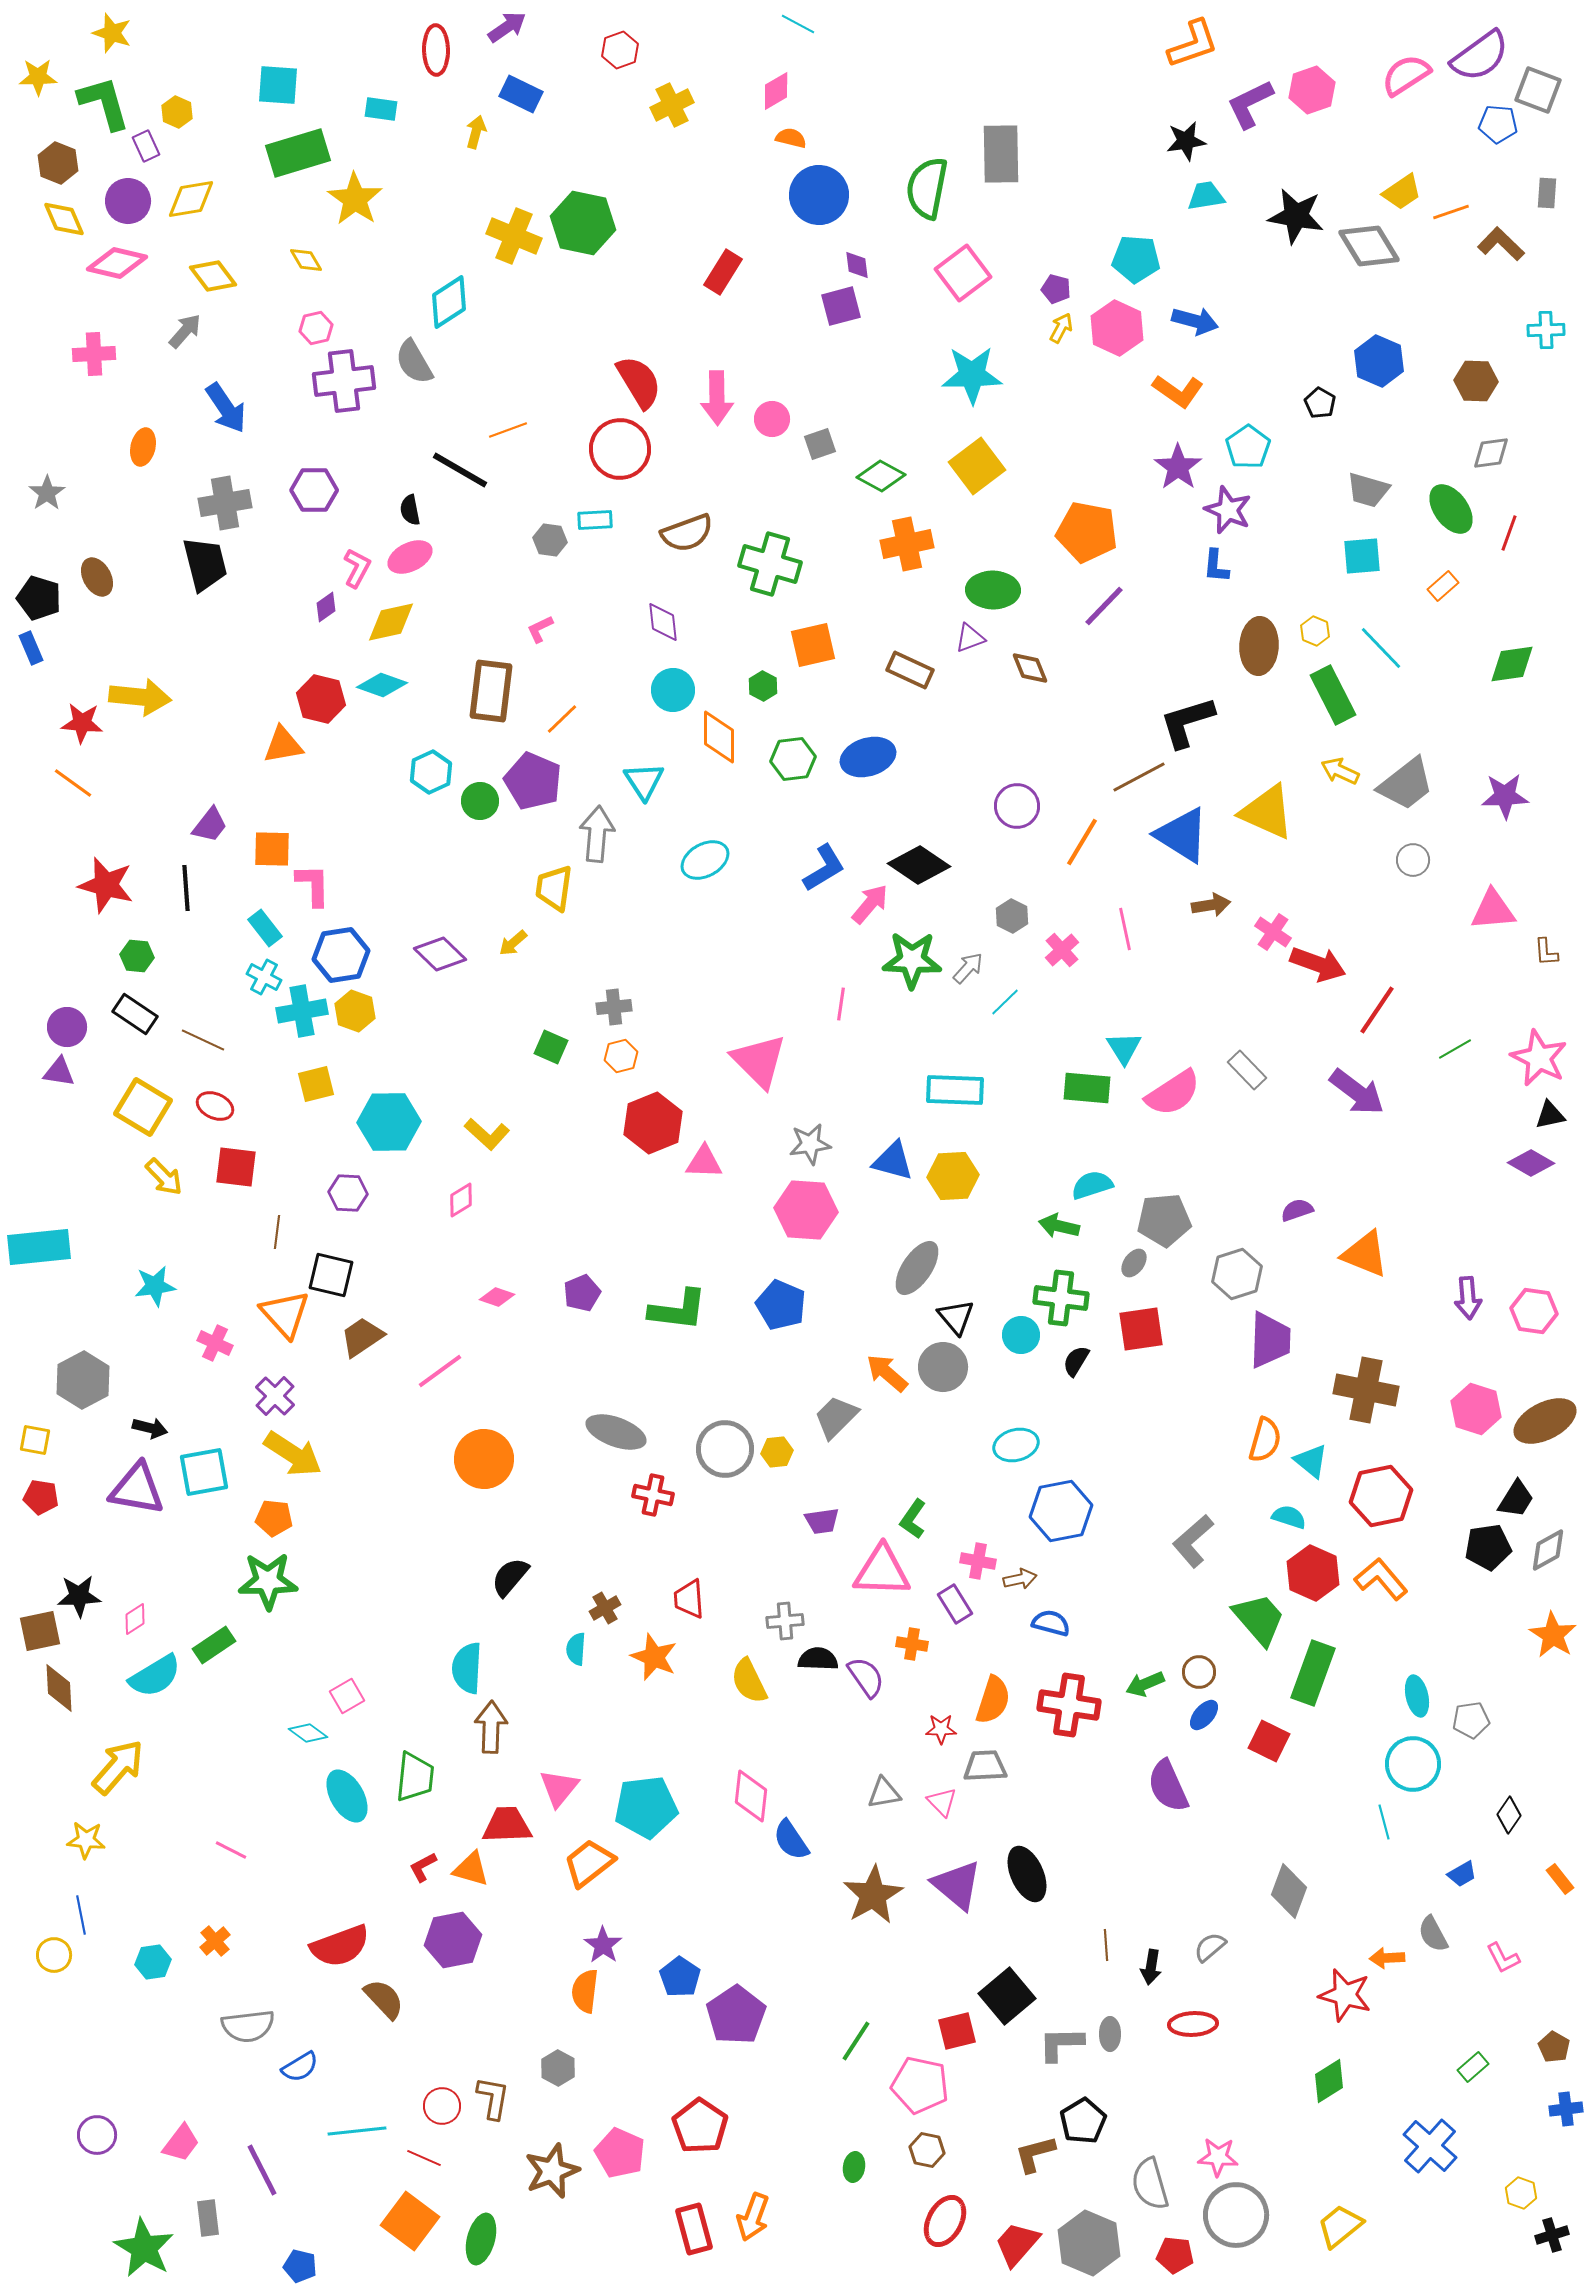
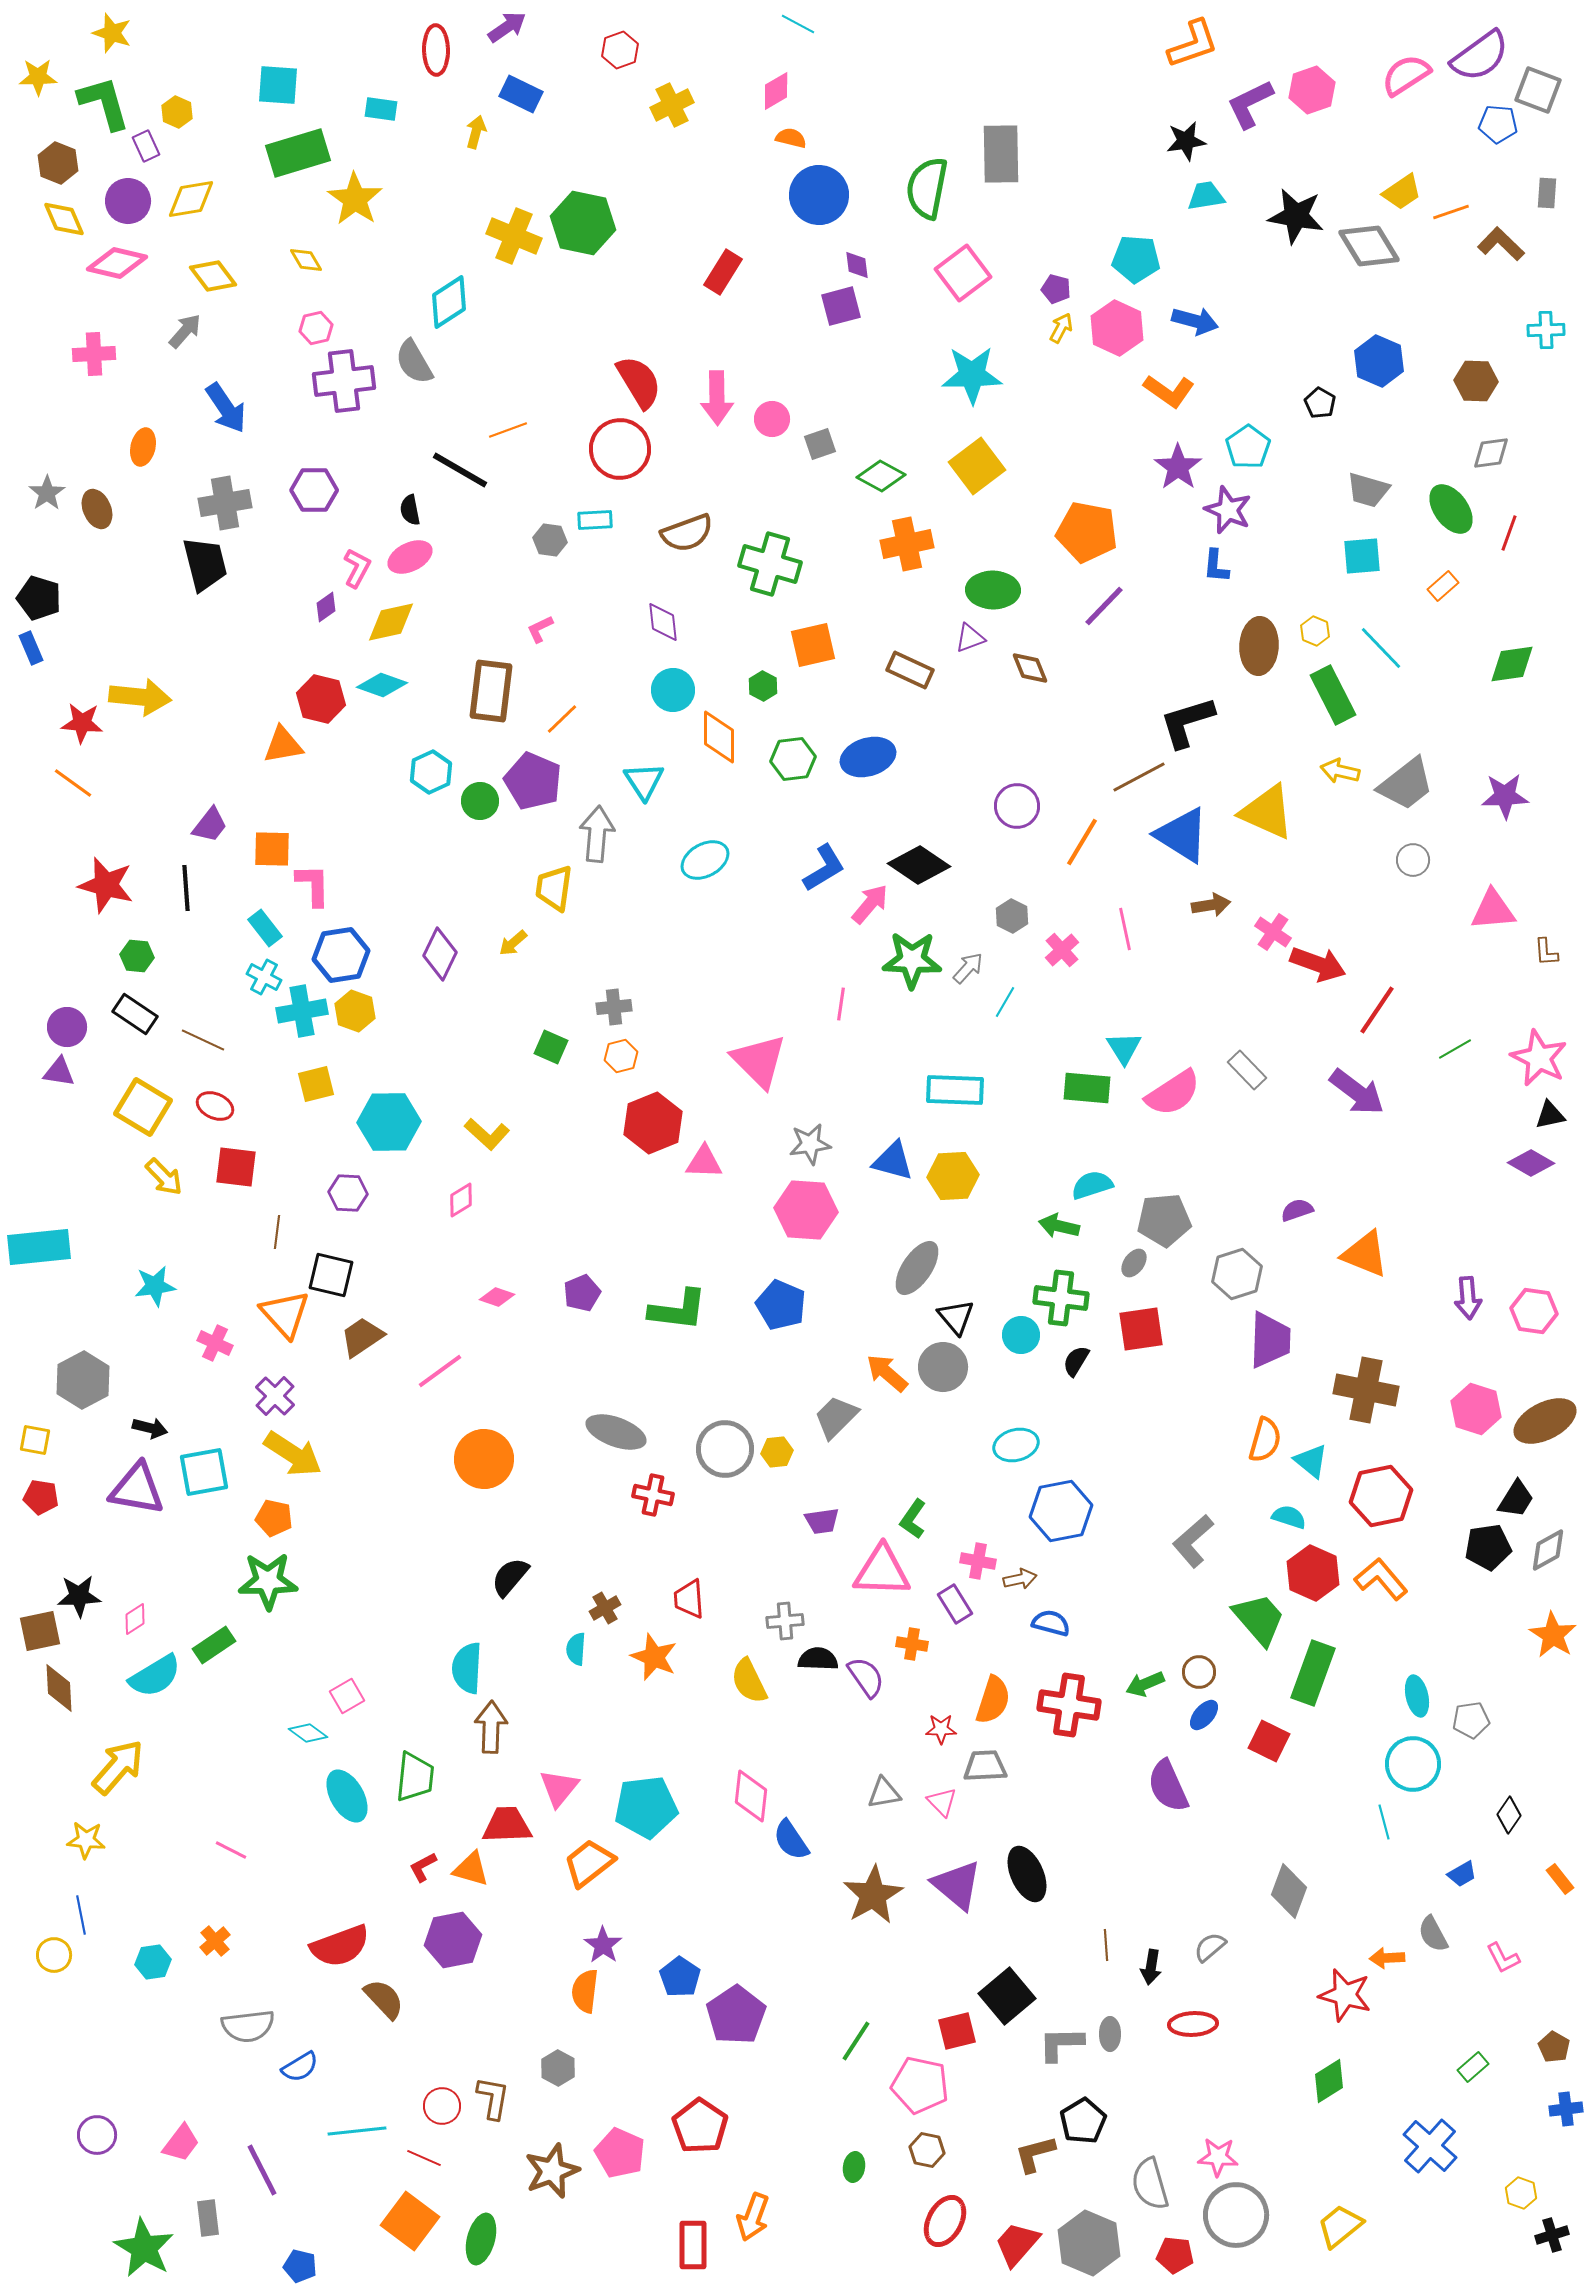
orange L-shape at (1178, 391): moved 9 px left
brown ellipse at (97, 577): moved 68 px up; rotated 6 degrees clockwise
yellow arrow at (1340, 771): rotated 12 degrees counterclockwise
purple diamond at (440, 954): rotated 72 degrees clockwise
cyan line at (1005, 1002): rotated 16 degrees counterclockwise
orange pentagon at (274, 1518): rotated 6 degrees clockwise
red rectangle at (694, 2229): moved 1 px left, 16 px down; rotated 15 degrees clockwise
